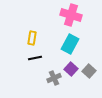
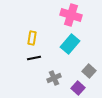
cyan rectangle: rotated 12 degrees clockwise
black line: moved 1 px left
purple square: moved 7 px right, 19 px down
